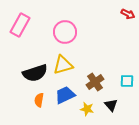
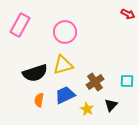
black triangle: rotated 24 degrees clockwise
yellow star: rotated 16 degrees clockwise
